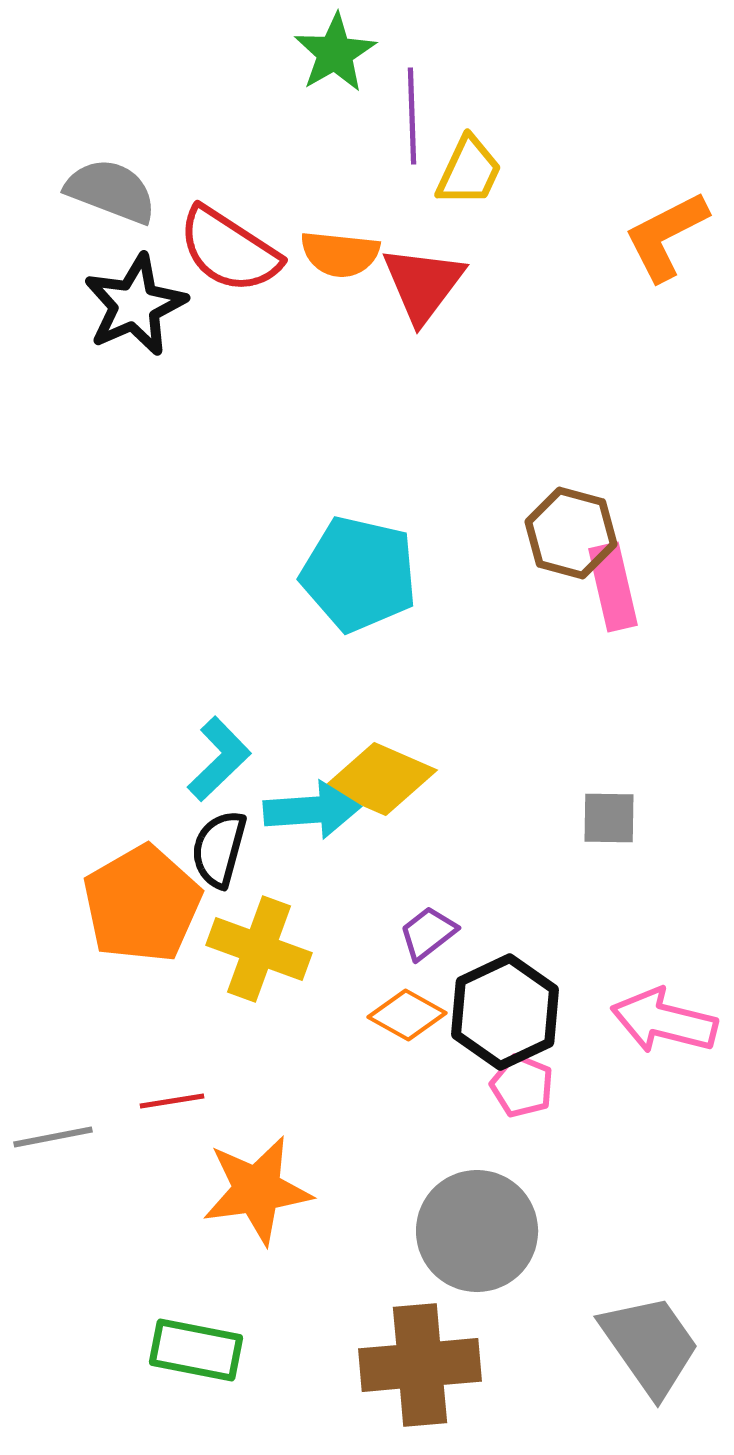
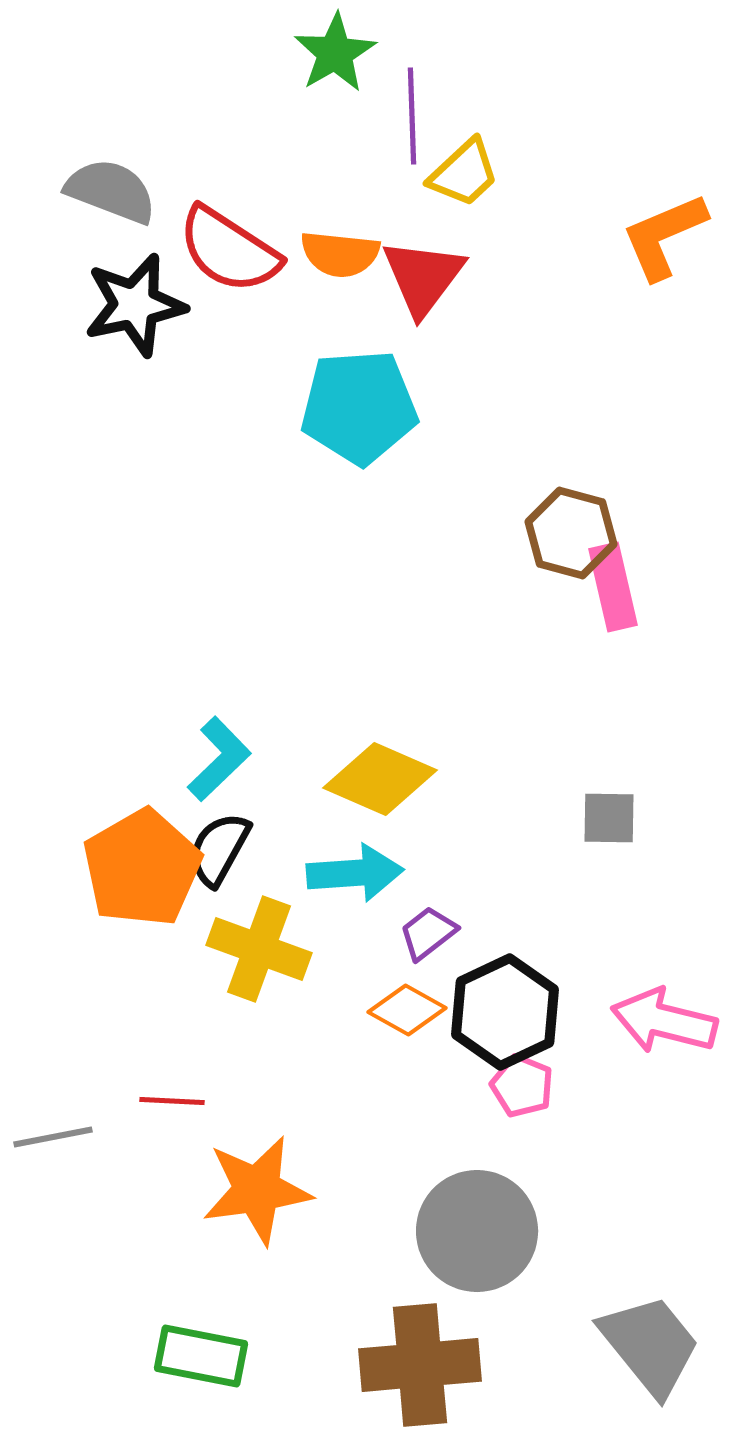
yellow trapezoid: moved 5 px left, 2 px down; rotated 22 degrees clockwise
orange L-shape: moved 2 px left; rotated 4 degrees clockwise
red triangle: moved 7 px up
black star: rotated 12 degrees clockwise
cyan pentagon: moved 167 px up; rotated 17 degrees counterclockwise
cyan arrow: moved 43 px right, 63 px down
black semicircle: rotated 14 degrees clockwise
orange pentagon: moved 36 px up
orange diamond: moved 5 px up
red line: rotated 12 degrees clockwise
gray trapezoid: rotated 4 degrees counterclockwise
green rectangle: moved 5 px right, 6 px down
